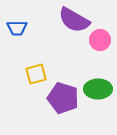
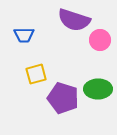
purple semicircle: rotated 12 degrees counterclockwise
blue trapezoid: moved 7 px right, 7 px down
